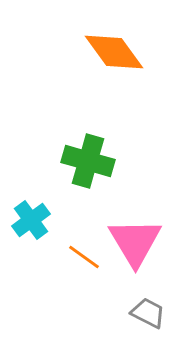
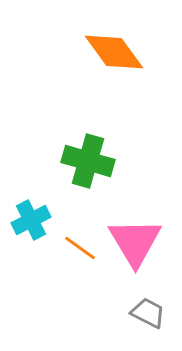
cyan cross: rotated 9 degrees clockwise
orange line: moved 4 px left, 9 px up
